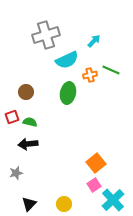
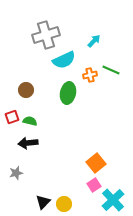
cyan semicircle: moved 3 px left
brown circle: moved 2 px up
green semicircle: moved 1 px up
black arrow: moved 1 px up
black triangle: moved 14 px right, 2 px up
